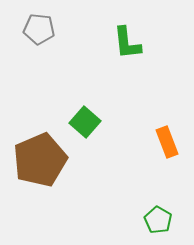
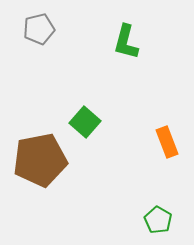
gray pentagon: rotated 20 degrees counterclockwise
green L-shape: moved 1 px left, 1 px up; rotated 21 degrees clockwise
brown pentagon: rotated 12 degrees clockwise
